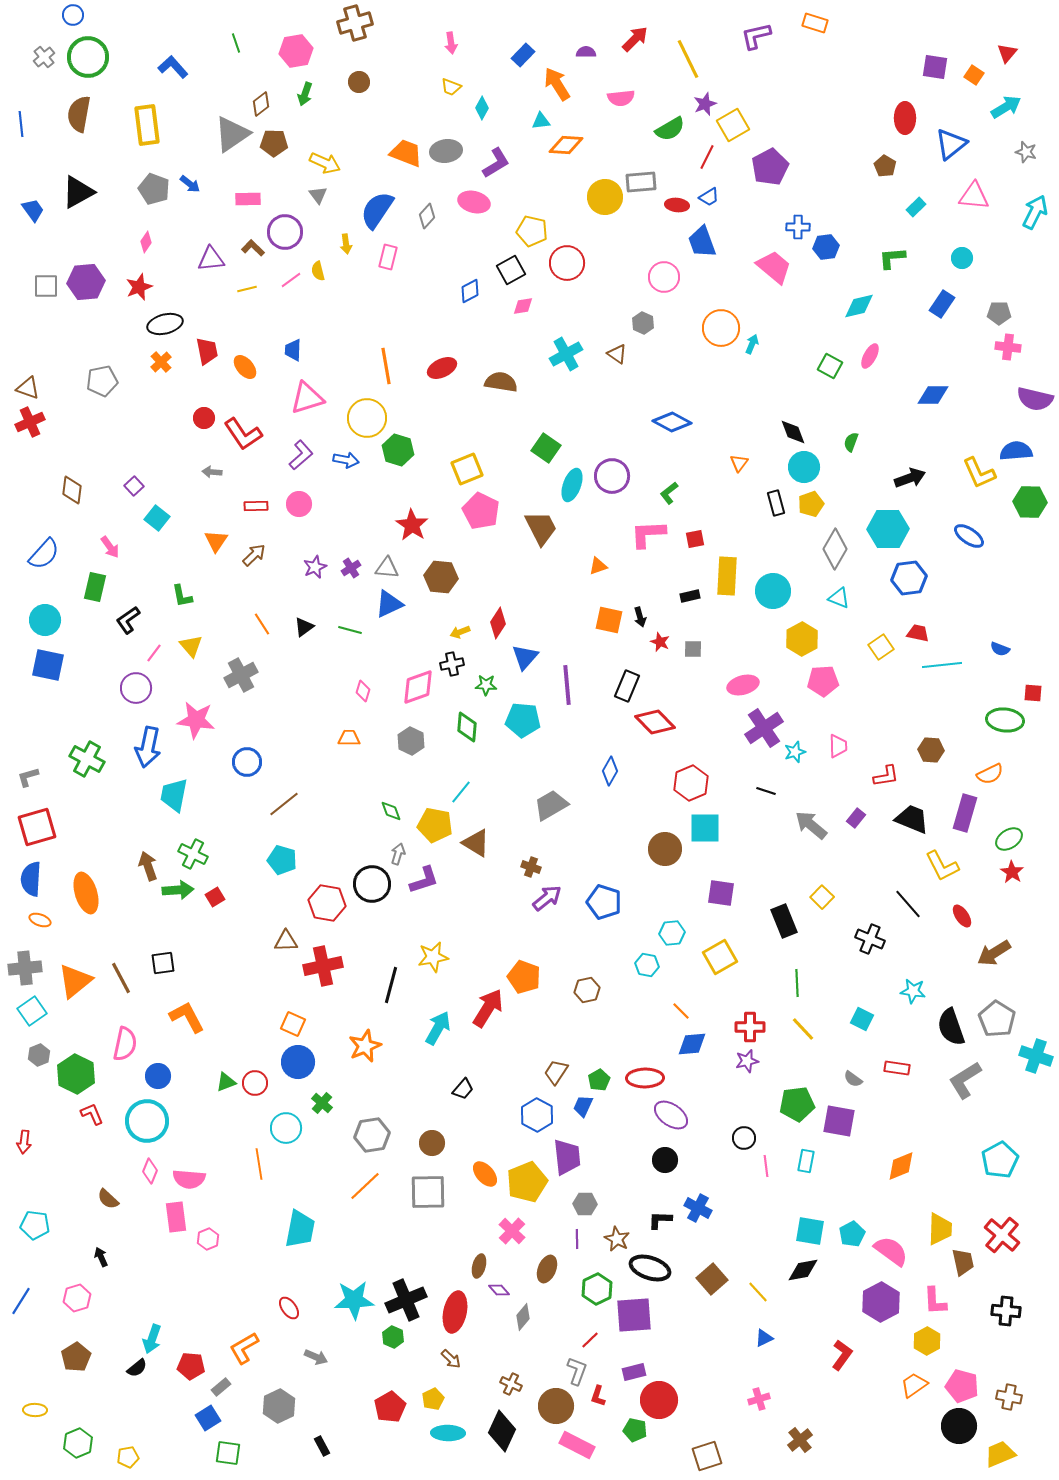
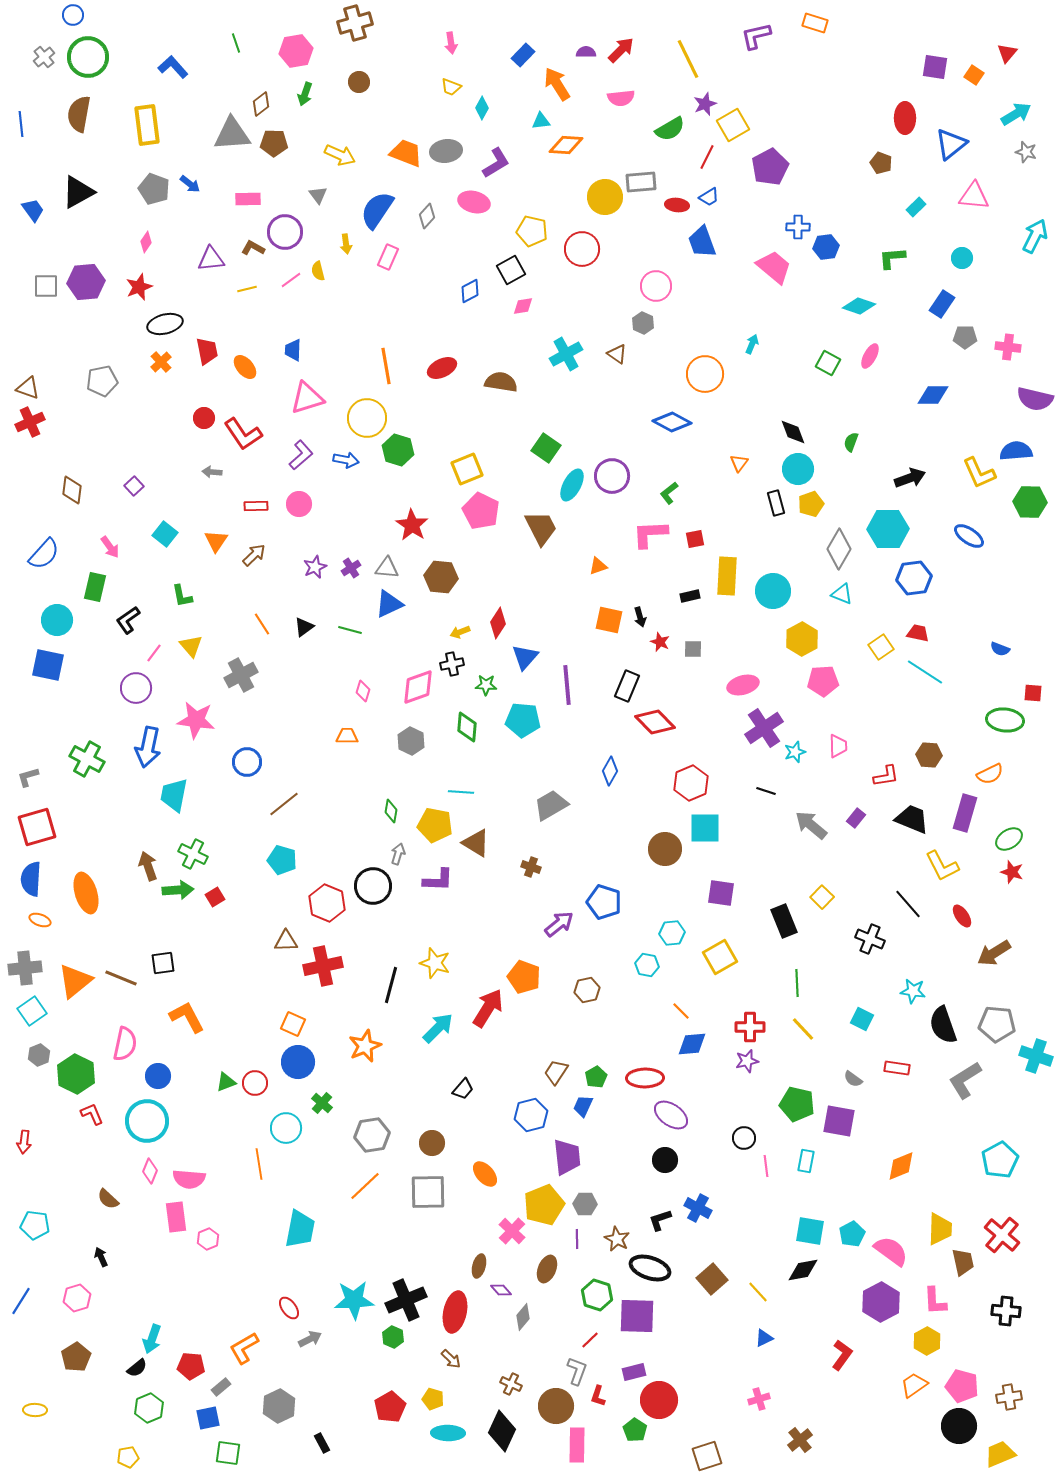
red arrow at (635, 39): moved 14 px left, 11 px down
cyan arrow at (1006, 107): moved 10 px right, 7 px down
gray triangle at (232, 134): rotated 30 degrees clockwise
yellow arrow at (325, 163): moved 15 px right, 8 px up
brown pentagon at (885, 166): moved 4 px left, 3 px up; rotated 10 degrees counterclockwise
cyan arrow at (1035, 212): moved 24 px down
brown L-shape at (253, 248): rotated 15 degrees counterclockwise
pink rectangle at (388, 257): rotated 10 degrees clockwise
red circle at (567, 263): moved 15 px right, 14 px up
pink circle at (664, 277): moved 8 px left, 9 px down
cyan diamond at (859, 306): rotated 32 degrees clockwise
gray pentagon at (999, 313): moved 34 px left, 24 px down
orange circle at (721, 328): moved 16 px left, 46 px down
green square at (830, 366): moved 2 px left, 3 px up
cyan circle at (804, 467): moved 6 px left, 2 px down
cyan ellipse at (572, 485): rotated 8 degrees clockwise
cyan square at (157, 518): moved 8 px right, 16 px down
pink L-shape at (648, 534): moved 2 px right
gray diamond at (835, 549): moved 4 px right
blue hexagon at (909, 578): moved 5 px right
cyan triangle at (839, 598): moved 3 px right, 4 px up
cyan circle at (45, 620): moved 12 px right
cyan line at (942, 665): moved 17 px left, 7 px down; rotated 39 degrees clockwise
orange trapezoid at (349, 738): moved 2 px left, 2 px up
brown hexagon at (931, 750): moved 2 px left, 5 px down
cyan line at (461, 792): rotated 55 degrees clockwise
green diamond at (391, 811): rotated 30 degrees clockwise
red star at (1012, 872): rotated 15 degrees counterclockwise
purple L-shape at (424, 880): moved 14 px right; rotated 20 degrees clockwise
black circle at (372, 884): moved 1 px right, 2 px down
purple arrow at (547, 898): moved 12 px right, 26 px down
red hexagon at (327, 903): rotated 12 degrees clockwise
yellow star at (433, 957): moved 2 px right, 6 px down; rotated 28 degrees clockwise
brown line at (121, 978): rotated 40 degrees counterclockwise
gray pentagon at (997, 1019): moved 5 px down; rotated 27 degrees counterclockwise
black semicircle at (951, 1027): moved 8 px left, 2 px up
cyan arrow at (438, 1028): rotated 16 degrees clockwise
green pentagon at (599, 1080): moved 3 px left, 3 px up
green pentagon at (797, 1104): rotated 20 degrees clockwise
blue hexagon at (537, 1115): moved 6 px left; rotated 16 degrees clockwise
yellow pentagon at (527, 1182): moved 17 px right, 23 px down
black L-shape at (660, 1220): rotated 20 degrees counterclockwise
green hexagon at (597, 1289): moved 6 px down; rotated 16 degrees counterclockwise
purple diamond at (499, 1290): moved 2 px right
purple square at (634, 1315): moved 3 px right, 1 px down; rotated 6 degrees clockwise
gray arrow at (316, 1357): moved 6 px left, 18 px up; rotated 50 degrees counterclockwise
brown cross at (1009, 1397): rotated 20 degrees counterclockwise
yellow pentagon at (433, 1399): rotated 30 degrees counterclockwise
blue square at (208, 1418): rotated 20 degrees clockwise
green pentagon at (635, 1430): rotated 20 degrees clockwise
green hexagon at (78, 1443): moved 71 px right, 35 px up
pink rectangle at (577, 1445): rotated 64 degrees clockwise
black rectangle at (322, 1446): moved 3 px up
